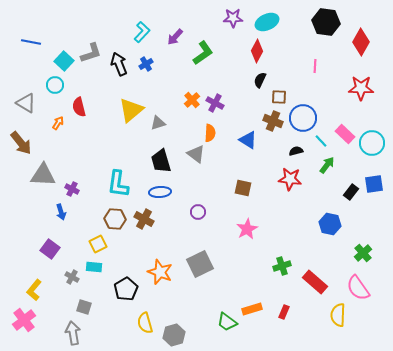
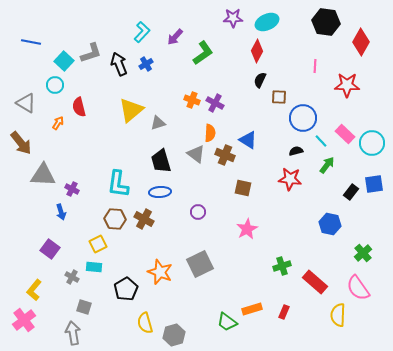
red star at (361, 88): moved 14 px left, 3 px up
orange cross at (192, 100): rotated 28 degrees counterclockwise
brown cross at (273, 121): moved 48 px left, 34 px down
